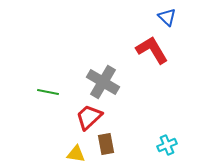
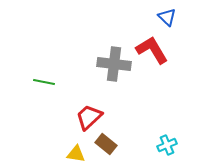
gray cross: moved 11 px right, 18 px up; rotated 24 degrees counterclockwise
green line: moved 4 px left, 10 px up
brown rectangle: rotated 40 degrees counterclockwise
